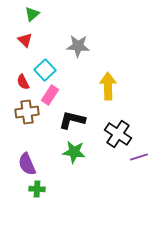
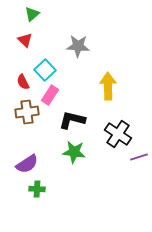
purple semicircle: rotated 100 degrees counterclockwise
